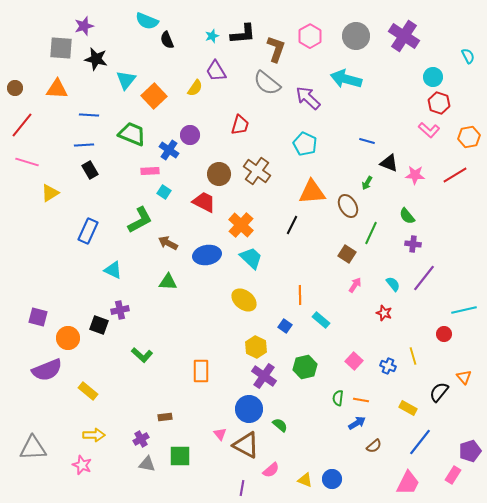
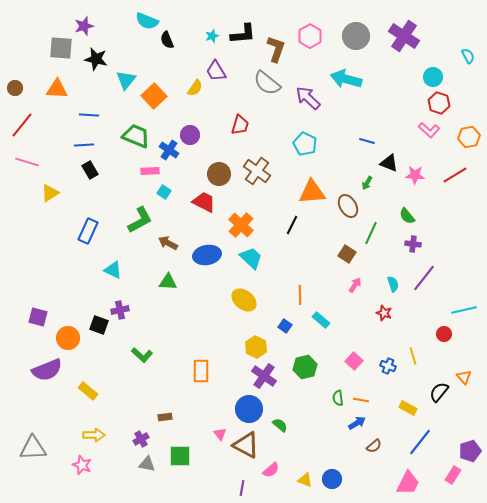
green trapezoid at (132, 134): moved 4 px right, 2 px down
cyan semicircle at (393, 284): rotated 21 degrees clockwise
green semicircle at (338, 398): rotated 14 degrees counterclockwise
